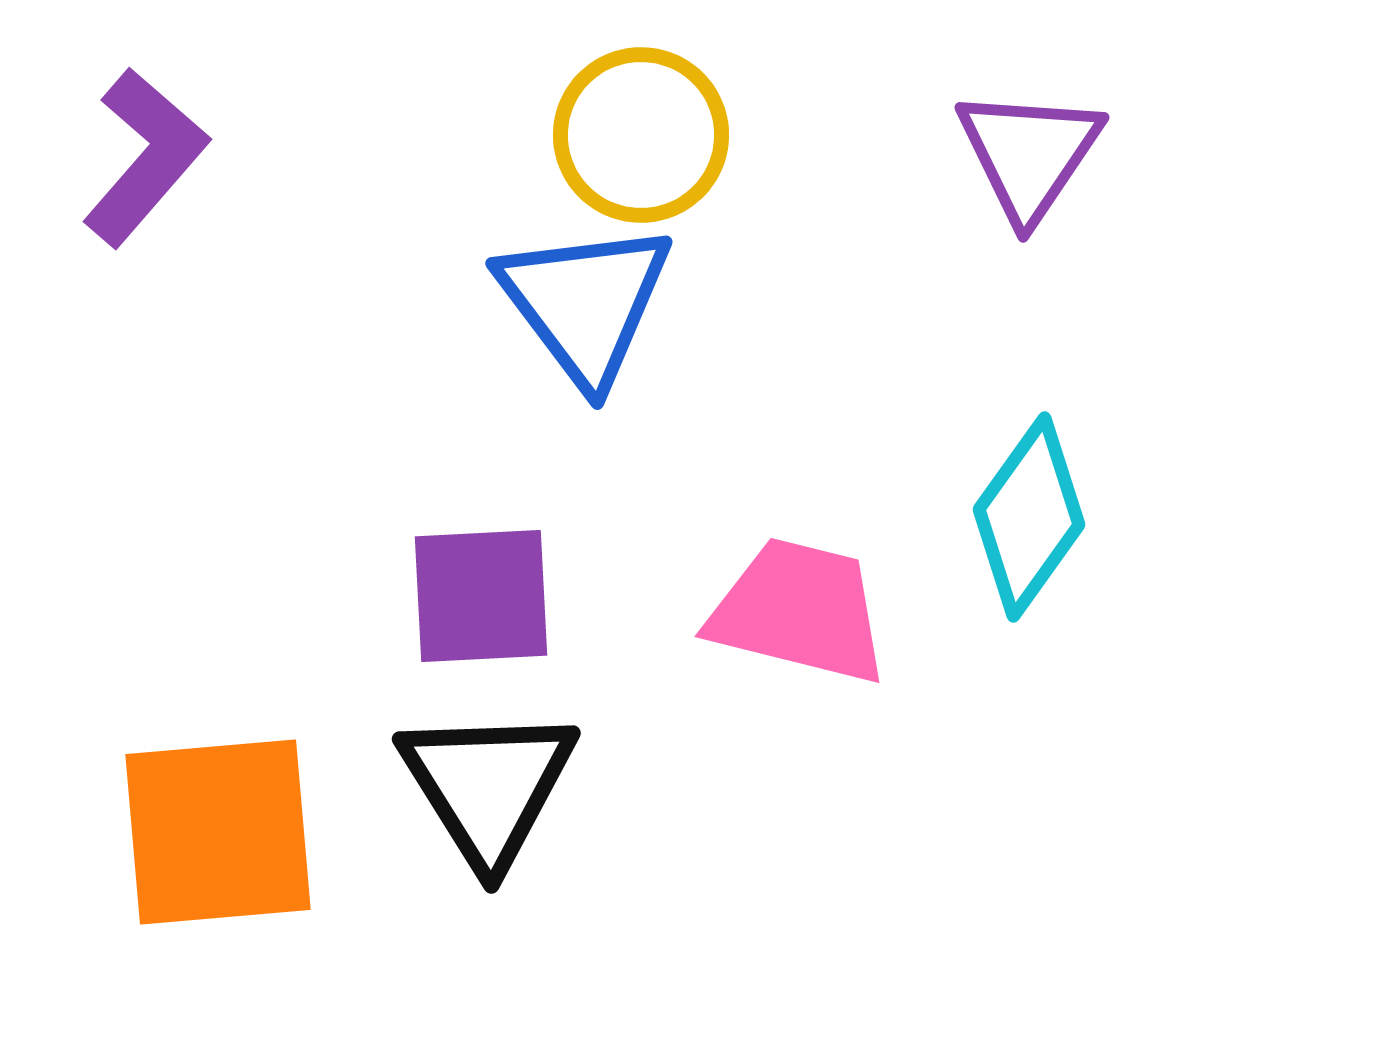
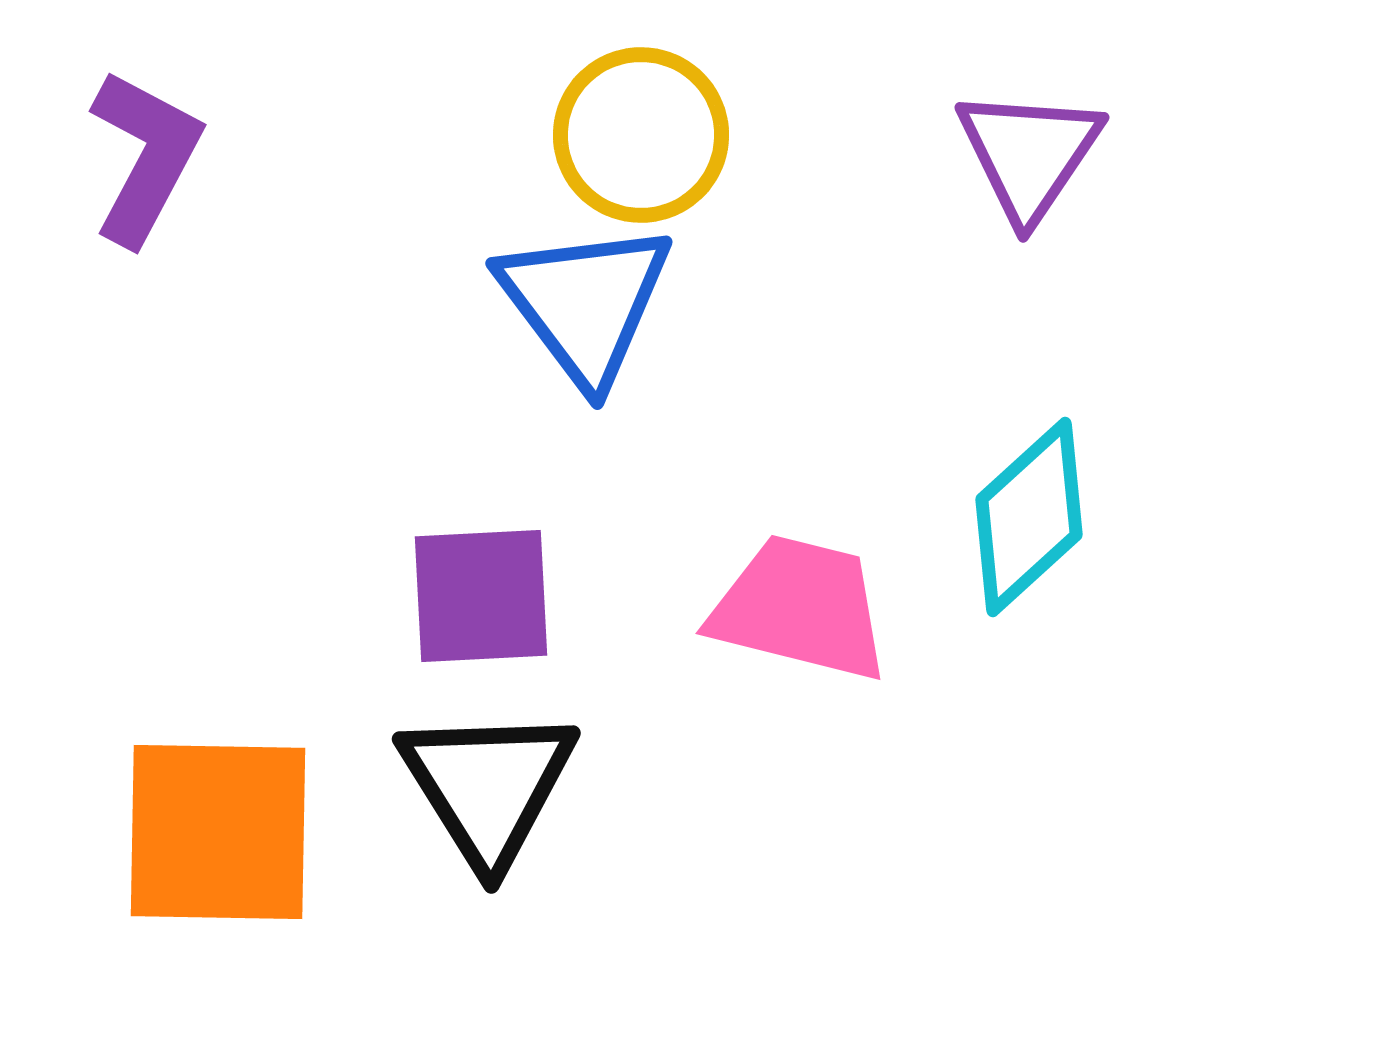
purple L-shape: rotated 13 degrees counterclockwise
cyan diamond: rotated 12 degrees clockwise
pink trapezoid: moved 1 px right, 3 px up
orange square: rotated 6 degrees clockwise
